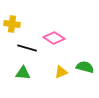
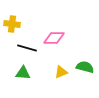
pink diamond: rotated 30 degrees counterclockwise
